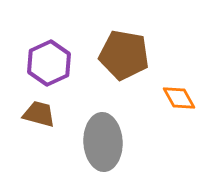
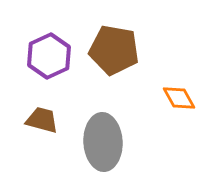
brown pentagon: moved 10 px left, 5 px up
purple hexagon: moved 7 px up
brown trapezoid: moved 3 px right, 6 px down
